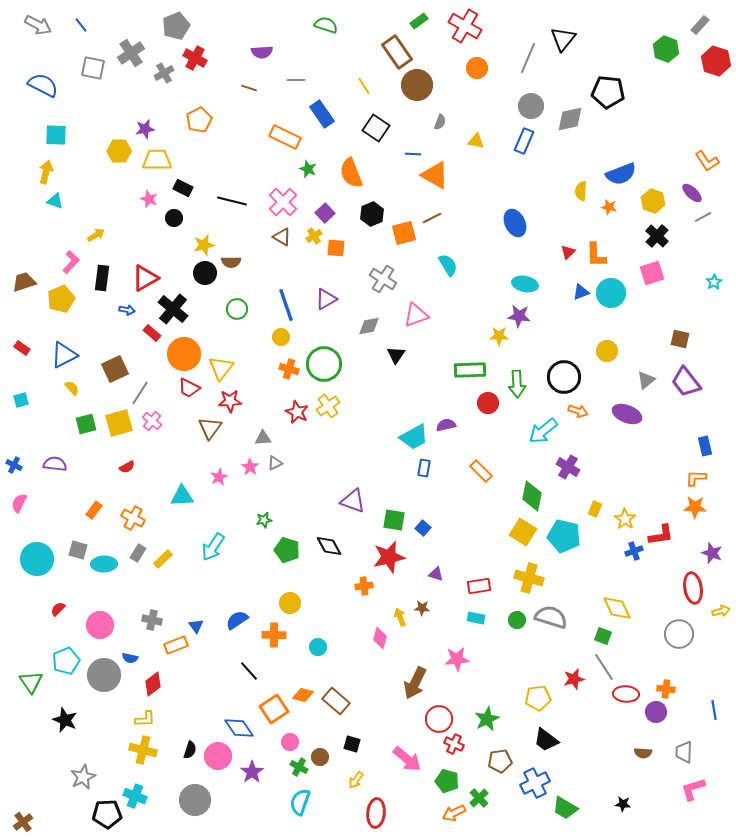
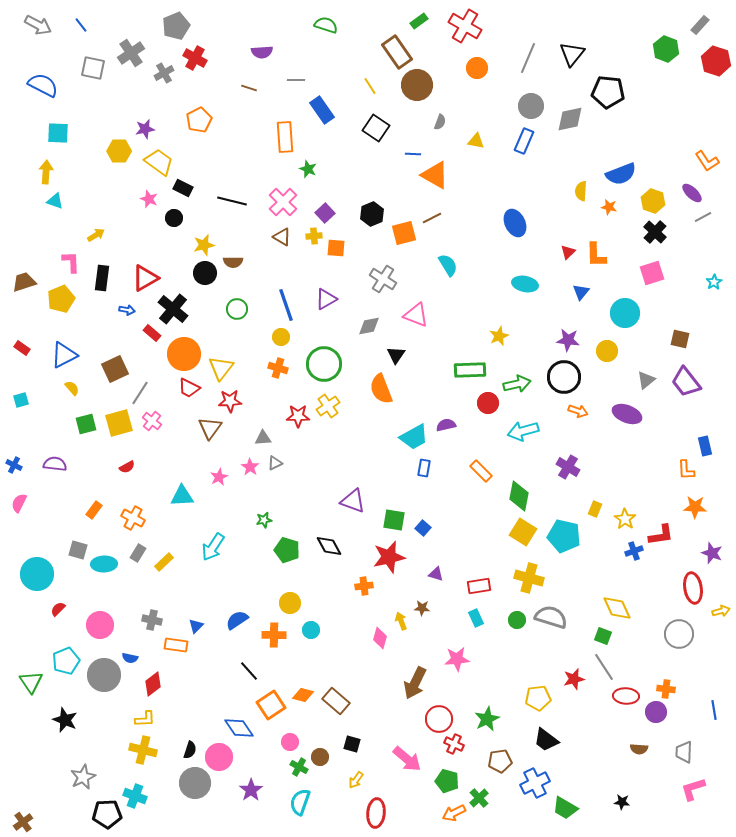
black triangle at (563, 39): moved 9 px right, 15 px down
yellow line at (364, 86): moved 6 px right
blue rectangle at (322, 114): moved 4 px up
cyan square at (56, 135): moved 2 px right, 2 px up
orange rectangle at (285, 137): rotated 60 degrees clockwise
yellow trapezoid at (157, 160): moved 2 px right, 2 px down; rotated 36 degrees clockwise
yellow arrow at (46, 172): rotated 10 degrees counterclockwise
orange semicircle at (351, 173): moved 30 px right, 216 px down
yellow cross at (314, 236): rotated 28 degrees clockwise
black cross at (657, 236): moved 2 px left, 4 px up
pink L-shape at (71, 262): rotated 45 degrees counterclockwise
brown semicircle at (231, 262): moved 2 px right
blue triangle at (581, 292): rotated 30 degrees counterclockwise
cyan circle at (611, 293): moved 14 px right, 20 px down
pink triangle at (416, 315): rotated 40 degrees clockwise
purple star at (519, 316): moved 49 px right, 24 px down
yellow star at (499, 336): rotated 24 degrees counterclockwise
orange cross at (289, 369): moved 11 px left, 1 px up
green arrow at (517, 384): rotated 100 degrees counterclockwise
red star at (297, 412): moved 1 px right, 4 px down; rotated 25 degrees counterclockwise
cyan arrow at (543, 431): moved 20 px left; rotated 24 degrees clockwise
orange L-shape at (696, 478): moved 10 px left, 8 px up; rotated 95 degrees counterclockwise
green diamond at (532, 496): moved 13 px left
cyan circle at (37, 559): moved 15 px down
yellow rectangle at (163, 559): moved 1 px right, 3 px down
yellow arrow at (400, 617): moved 1 px right, 4 px down
cyan rectangle at (476, 618): rotated 54 degrees clockwise
blue triangle at (196, 626): rotated 21 degrees clockwise
orange rectangle at (176, 645): rotated 30 degrees clockwise
cyan circle at (318, 647): moved 7 px left, 17 px up
red ellipse at (626, 694): moved 2 px down
orange square at (274, 709): moved 3 px left, 4 px up
brown semicircle at (643, 753): moved 4 px left, 4 px up
pink circle at (218, 756): moved 1 px right, 1 px down
purple star at (252, 772): moved 1 px left, 18 px down
gray circle at (195, 800): moved 17 px up
black star at (623, 804): moved 1 px left, 2 px up
